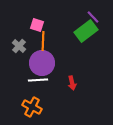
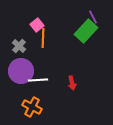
purple line: rotated 16 degrees clockwise
pink square: rotated 32 degrees clockwise
green rectangle: rotated 10 degrees counterclockwise
orange line: moved 3 px up
purple circle: moved 21 px left, 8 px down
